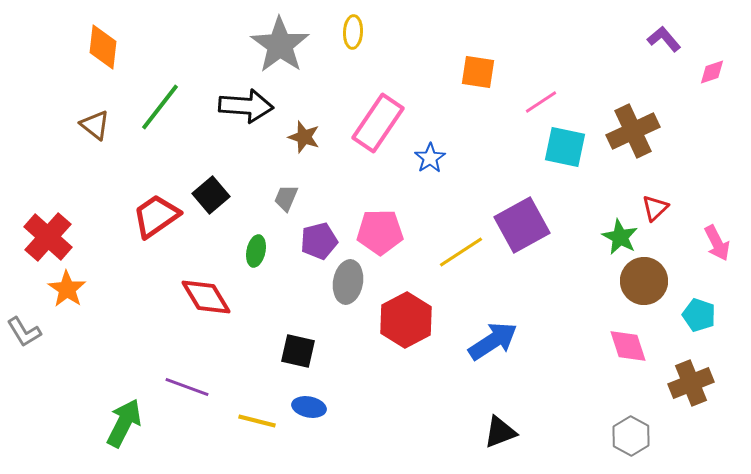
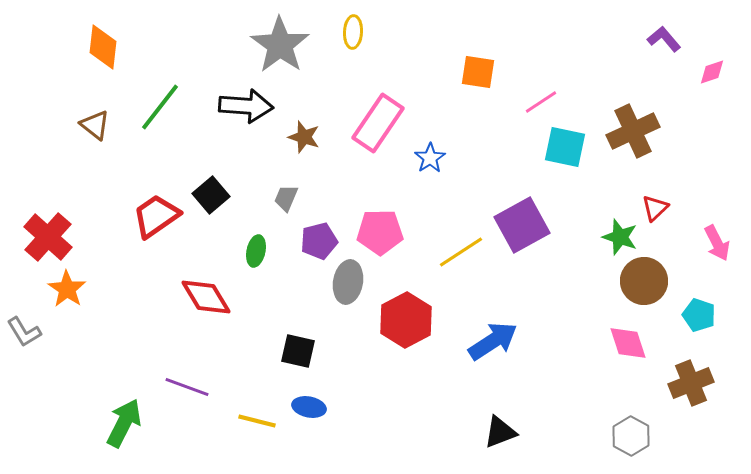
green star at (620, 237): rotated 9 degrees counterclockwise
pink diamond at (628, 346): moved 3 px up
